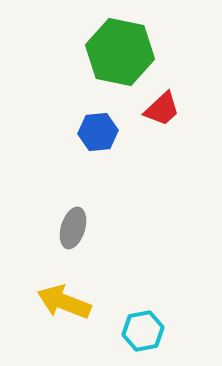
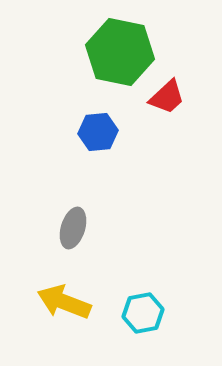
red trapezoid: moved 5 px right, 12 px up
cyan hexagon: moved 18 px up
